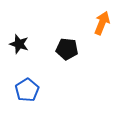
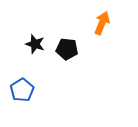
black star: moved 16 px right
blue pentagon: moved 5 px left
